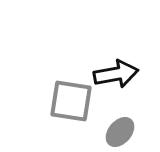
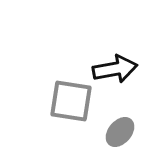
black arrow: moved 1 px left, 5 px up
